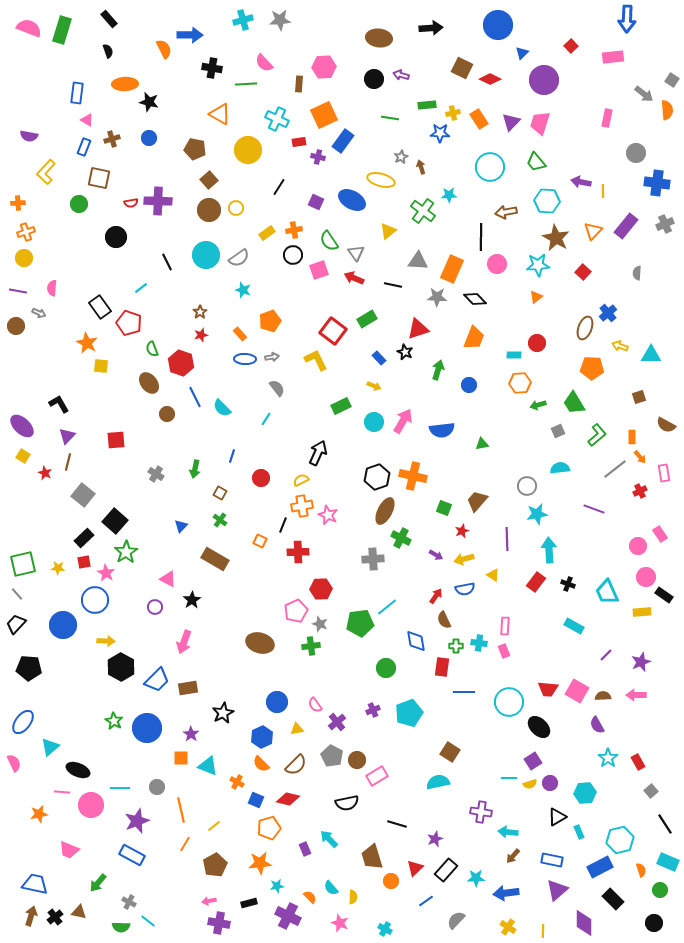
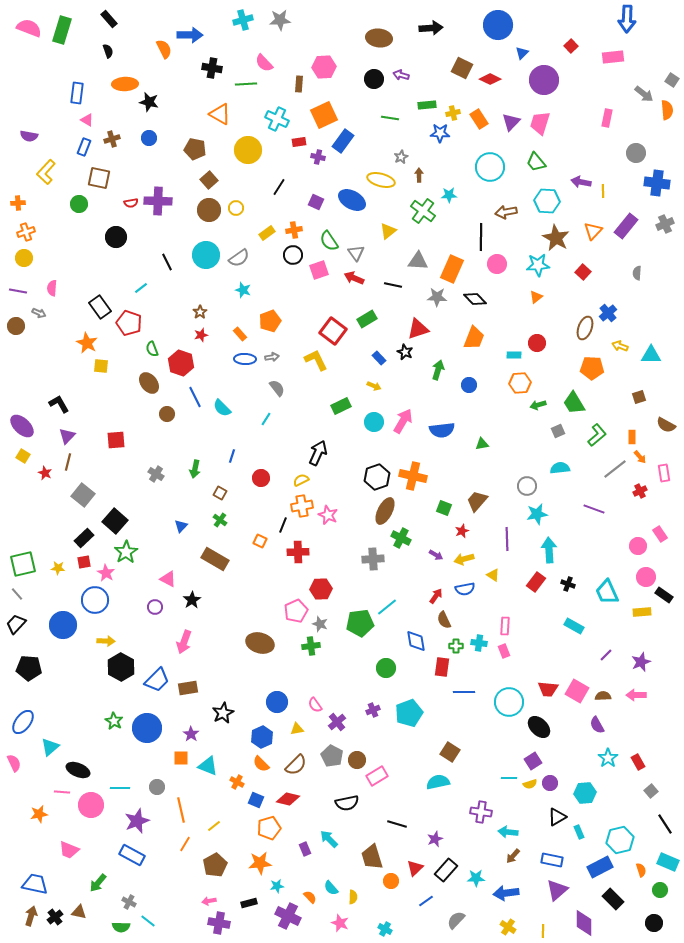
brown arrow at (421, 167): moved 2 px left, 8 px down; rotated 16 degrees clockwise
